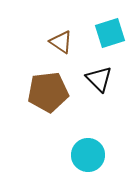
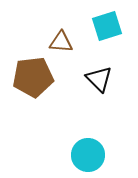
cyan square: moved 3 px left, 7 px up
brown triangle: rotated 30 degrees counterclockwise
brown pentagon: moved 15 px left, 15 px up
